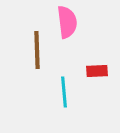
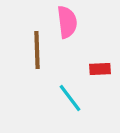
red rectangle: moved 3 px right, 2 px up
cyan line: moved 6 px right, 6 px down; rotated 32 degrees counterclockwise
